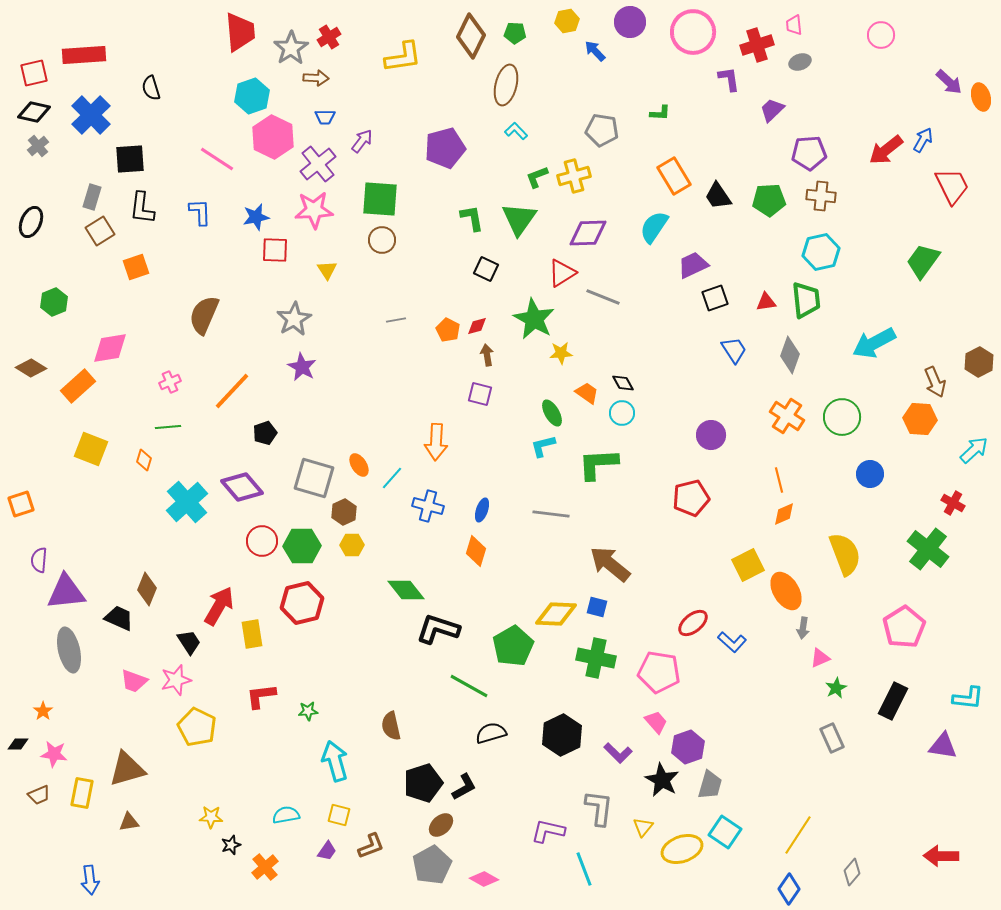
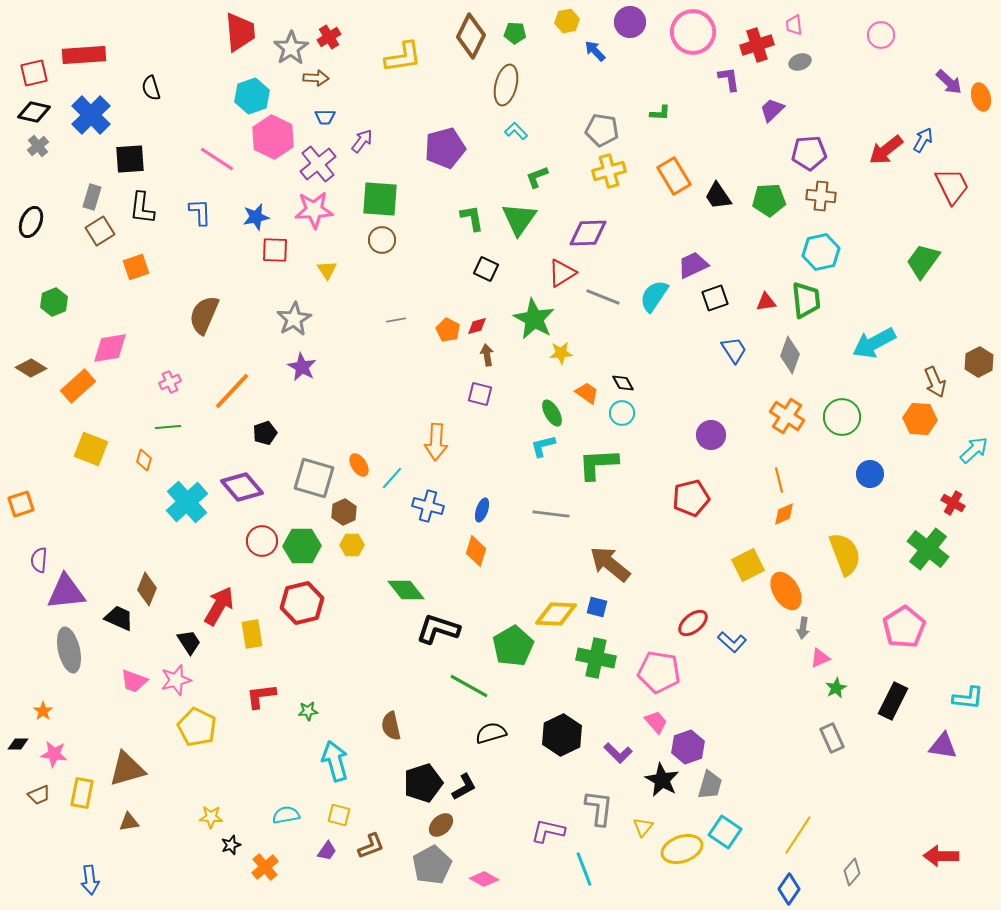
yellow cross at (574, 176): moved 35 px right, 5 px up
cyan semicircle at (654, 227): moved 69 px down
